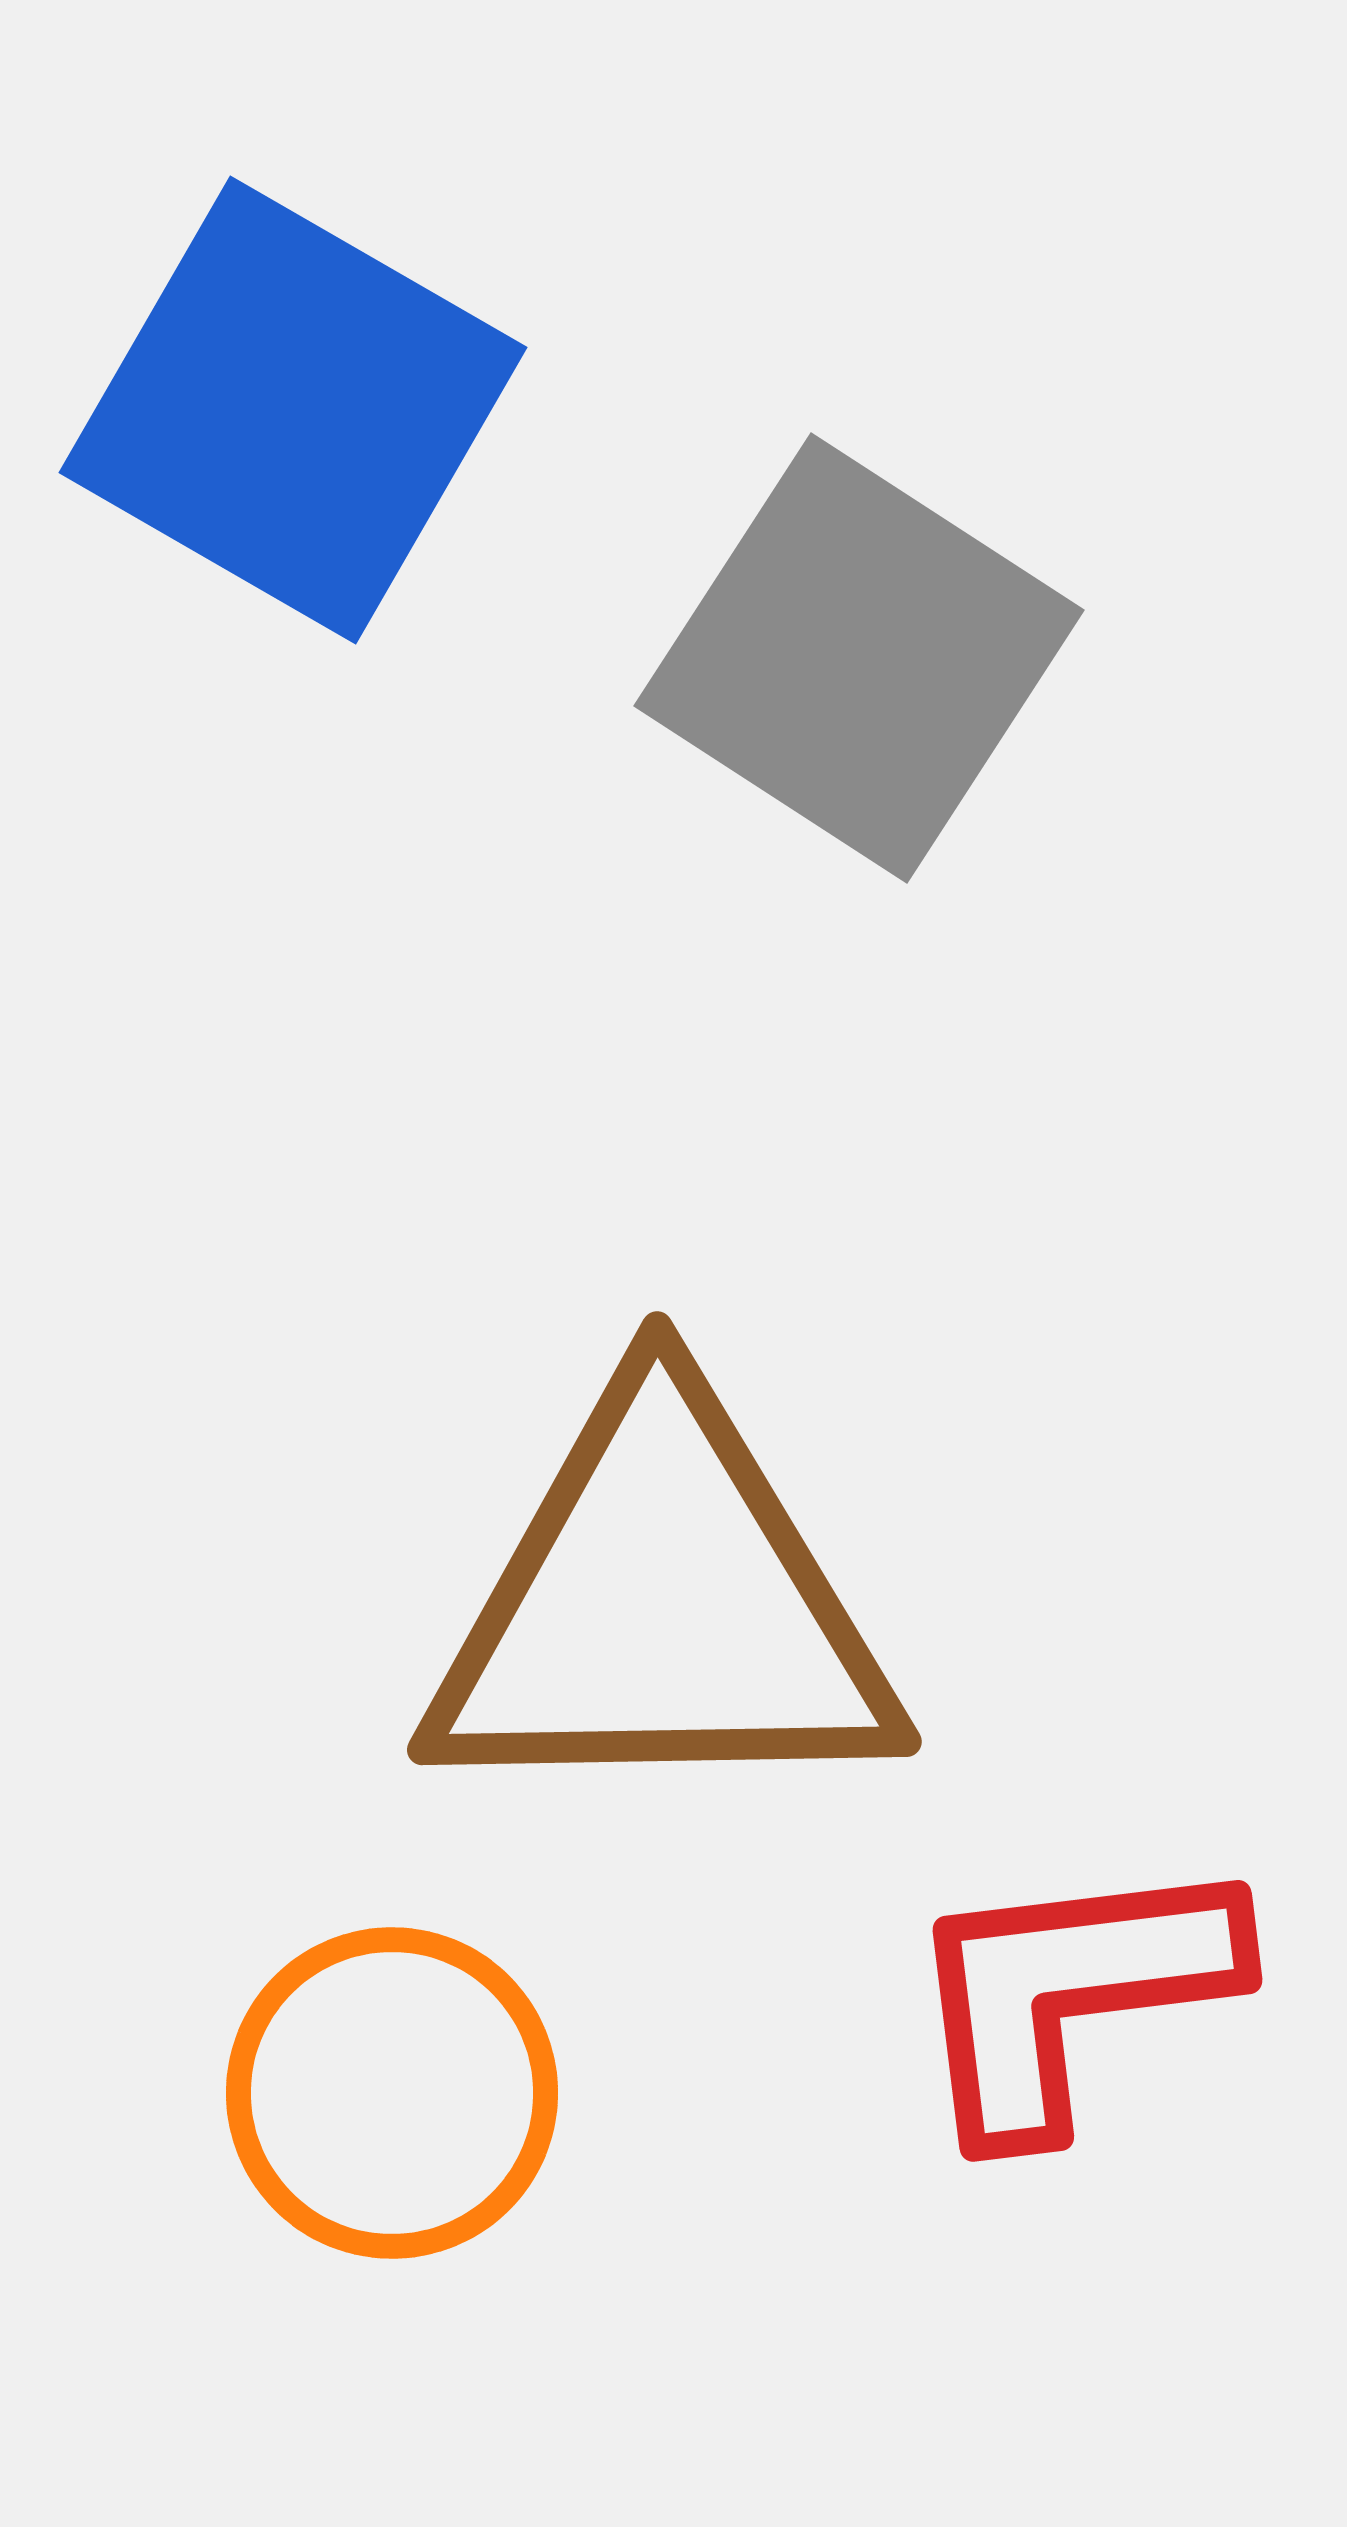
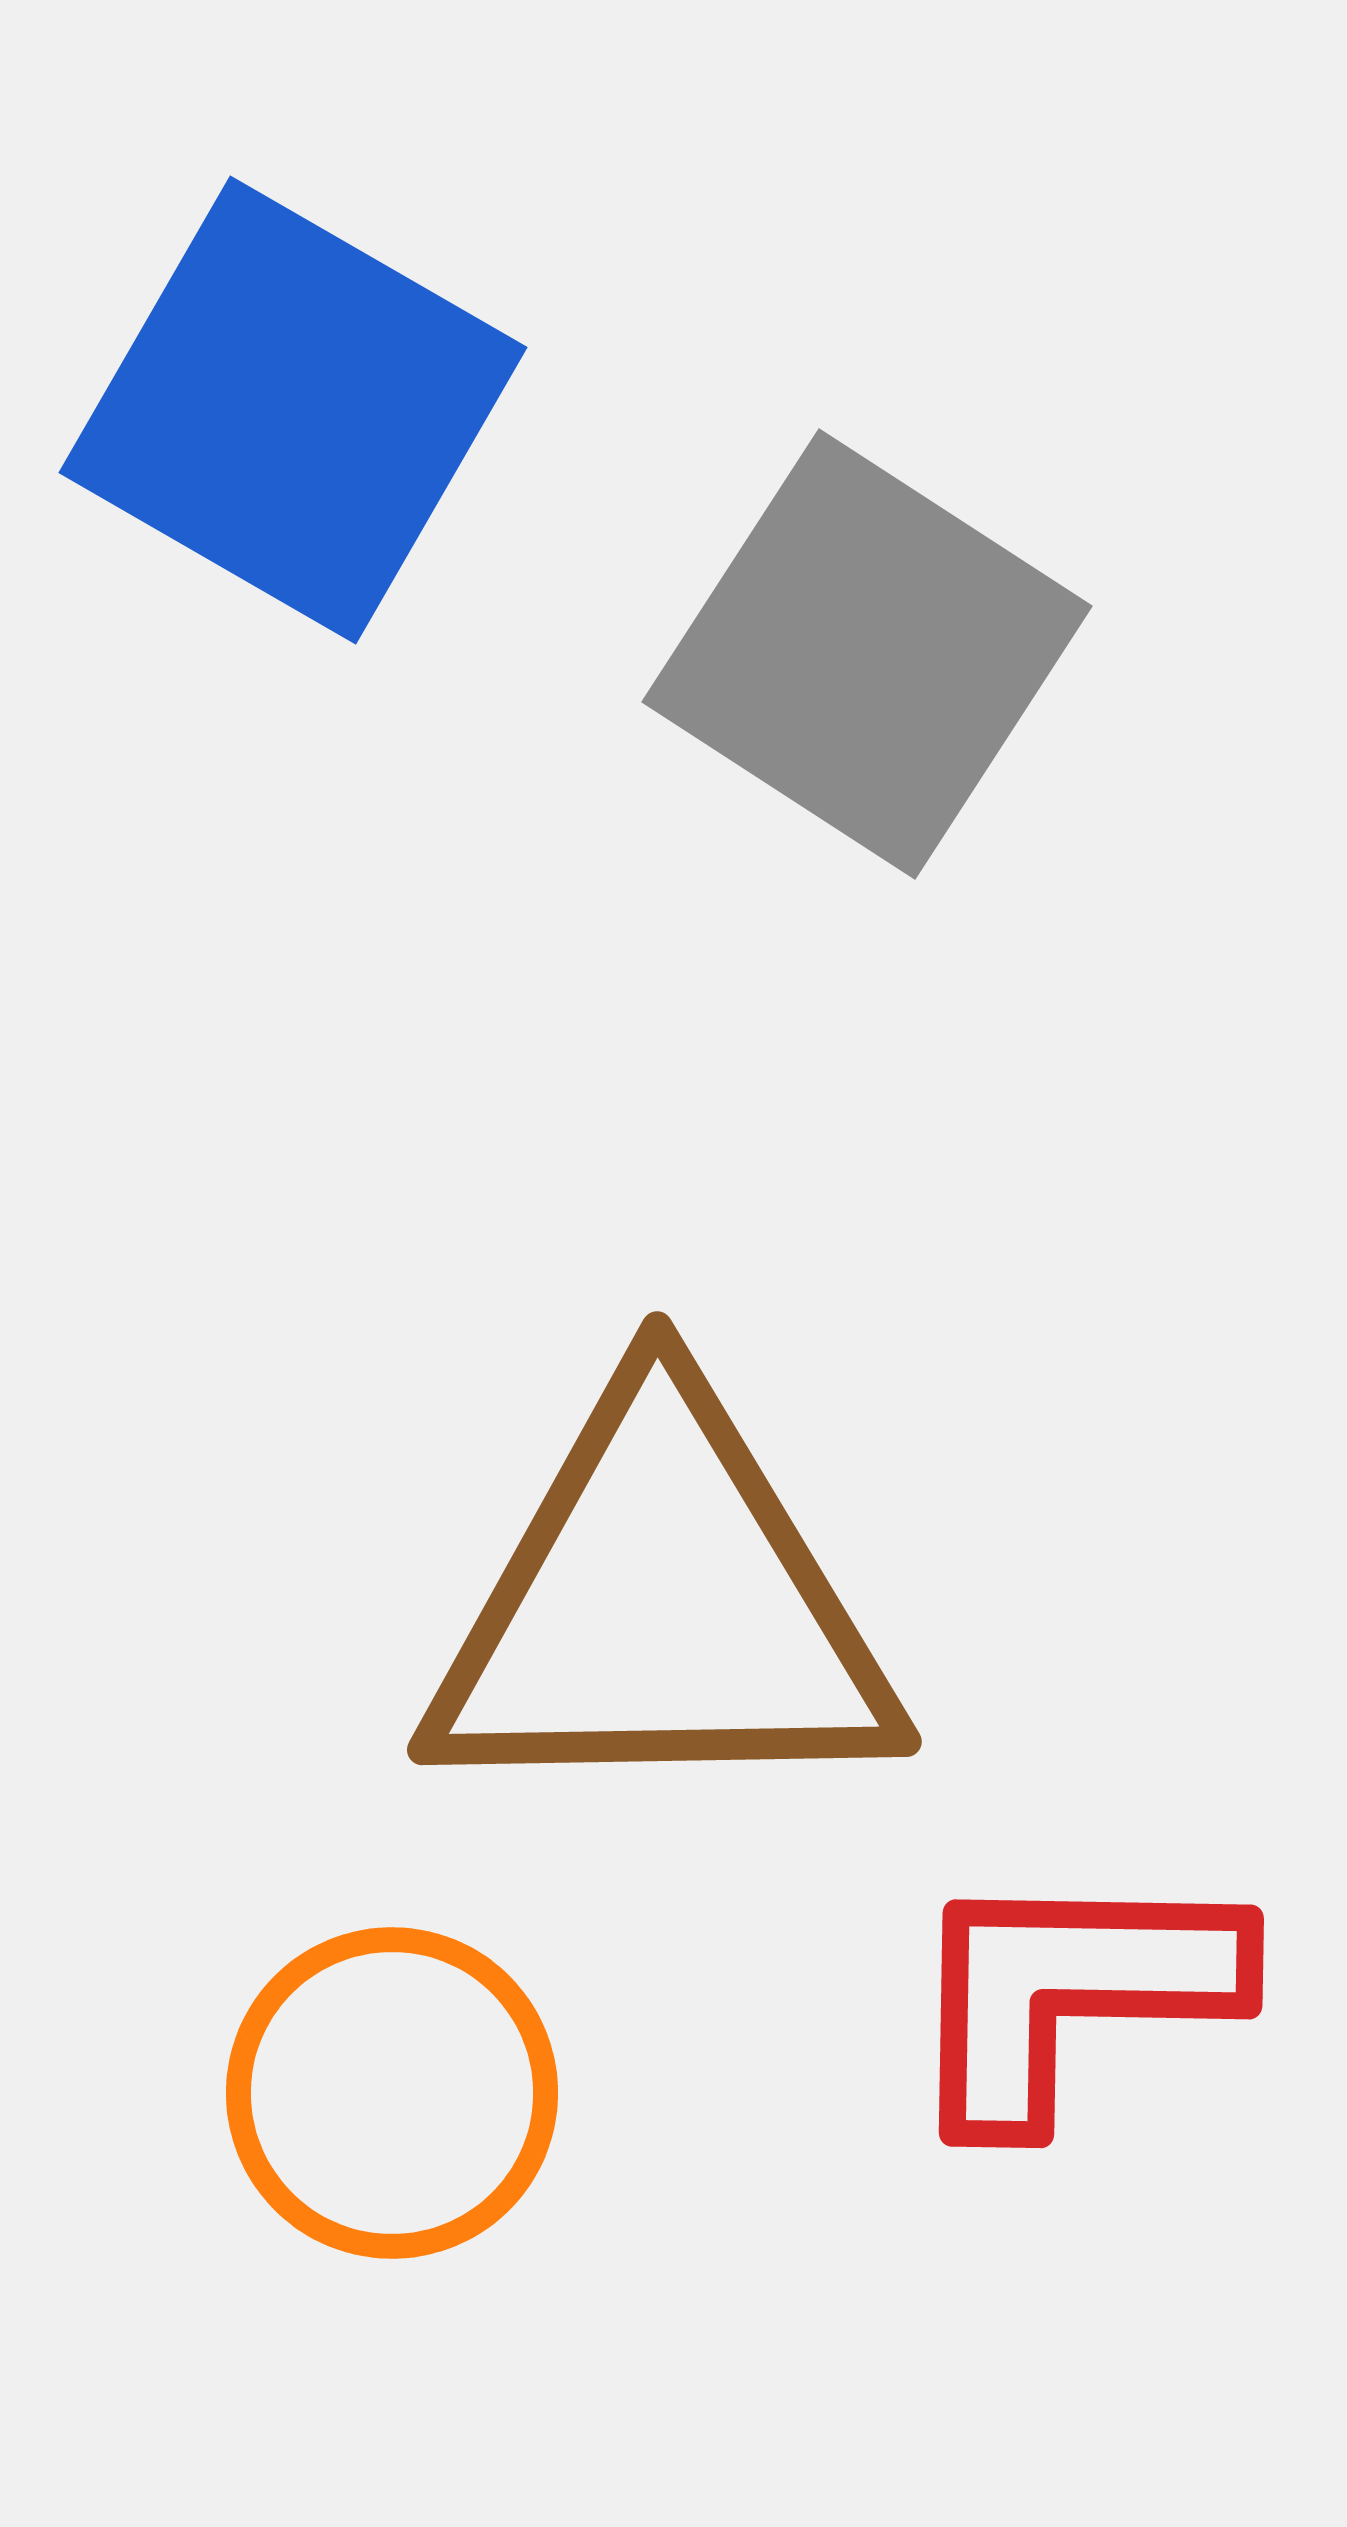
gray square: moved 8 px right, 4 px up
red L-shape: rotated 8 degrees clockwise
